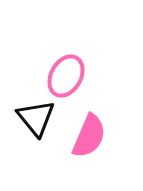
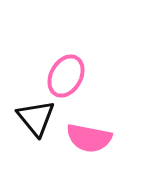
pink semicircle: moved 2 px down; rotated 78 degrees clockwise
